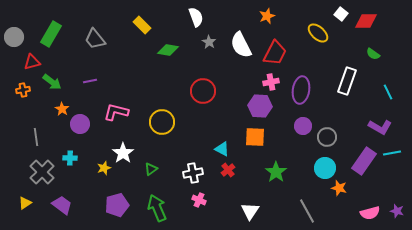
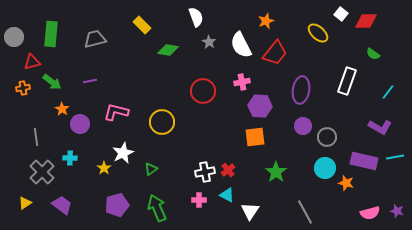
orange star at (267, 16): moved 1 px left, 5 px down
green rectangle at (51, 34): rotated 25 degrees counterclockwise
gray trapezoid at (95, 39): rotated 115 degrees clockwise
red trapezoid at (275, 53): rotated 12 degrees clockwise
pink cross at (271, 82): moved 29 px left
orange cross at (23, 90): moved 2 px up
cyan line at (388, 92): rotated 63 degrees clockwise
orange square at (255, 137): rotated 10 degrees counterclockwise
cyan triangle at (222, 149): moved 5 px right, 46 px down
white star at (123, 153): rotated 10 degrees clockwise
cyan line at (392, 153): moved 3 px right, 4 px down
purple rectangle at (364, 161): rotated 68 degrees clockwise
yellow star at (104, 168): rotated 16 degrees counterclockwise
white cross at (193, 173): moved 12 px right, 1 px up
orange star at (339, 188): moved 7 px right, 5 px up
pink cross at (199, 200): rotated 24 degrees counterclockwise
gray line at (307, 211): moved 2 px left, 1 px down
